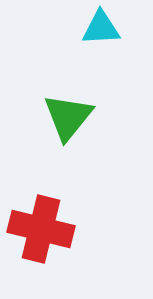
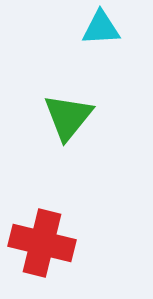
red cross: moved 1 px right, 14 px down
